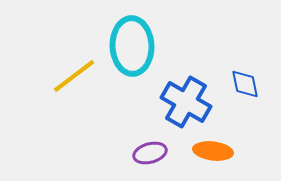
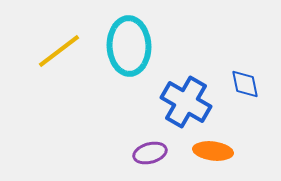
cyan ellipse: moved 3 px left
yellow line: moved 15 px left, 25 px up
